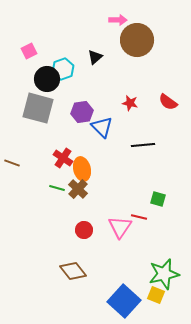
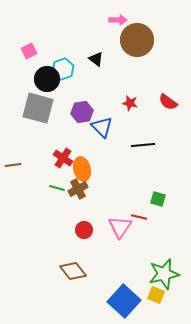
black triangle: moved 1 px right, 2 px down; rotated 42 degrees counterclockwise
brown line: moved 1 px right, 2 px down; rotated 28 degrees counterclockwise
brown cross: rotated 18 degrees clockwise
